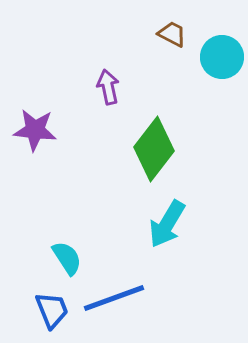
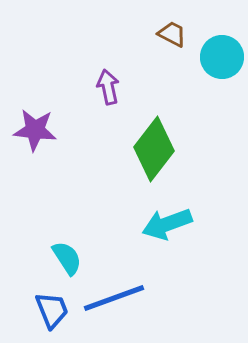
cyan arrow: rotated 39 degrees clockwise
